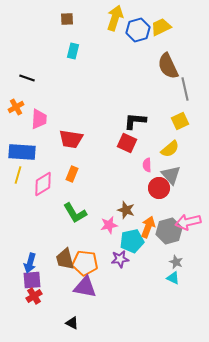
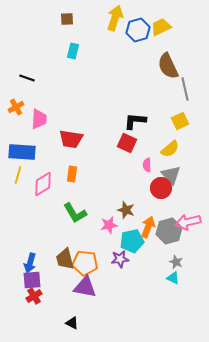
orange rectangle: rotated 14 degrees counterclockwise
red circle: moved 2 px right
